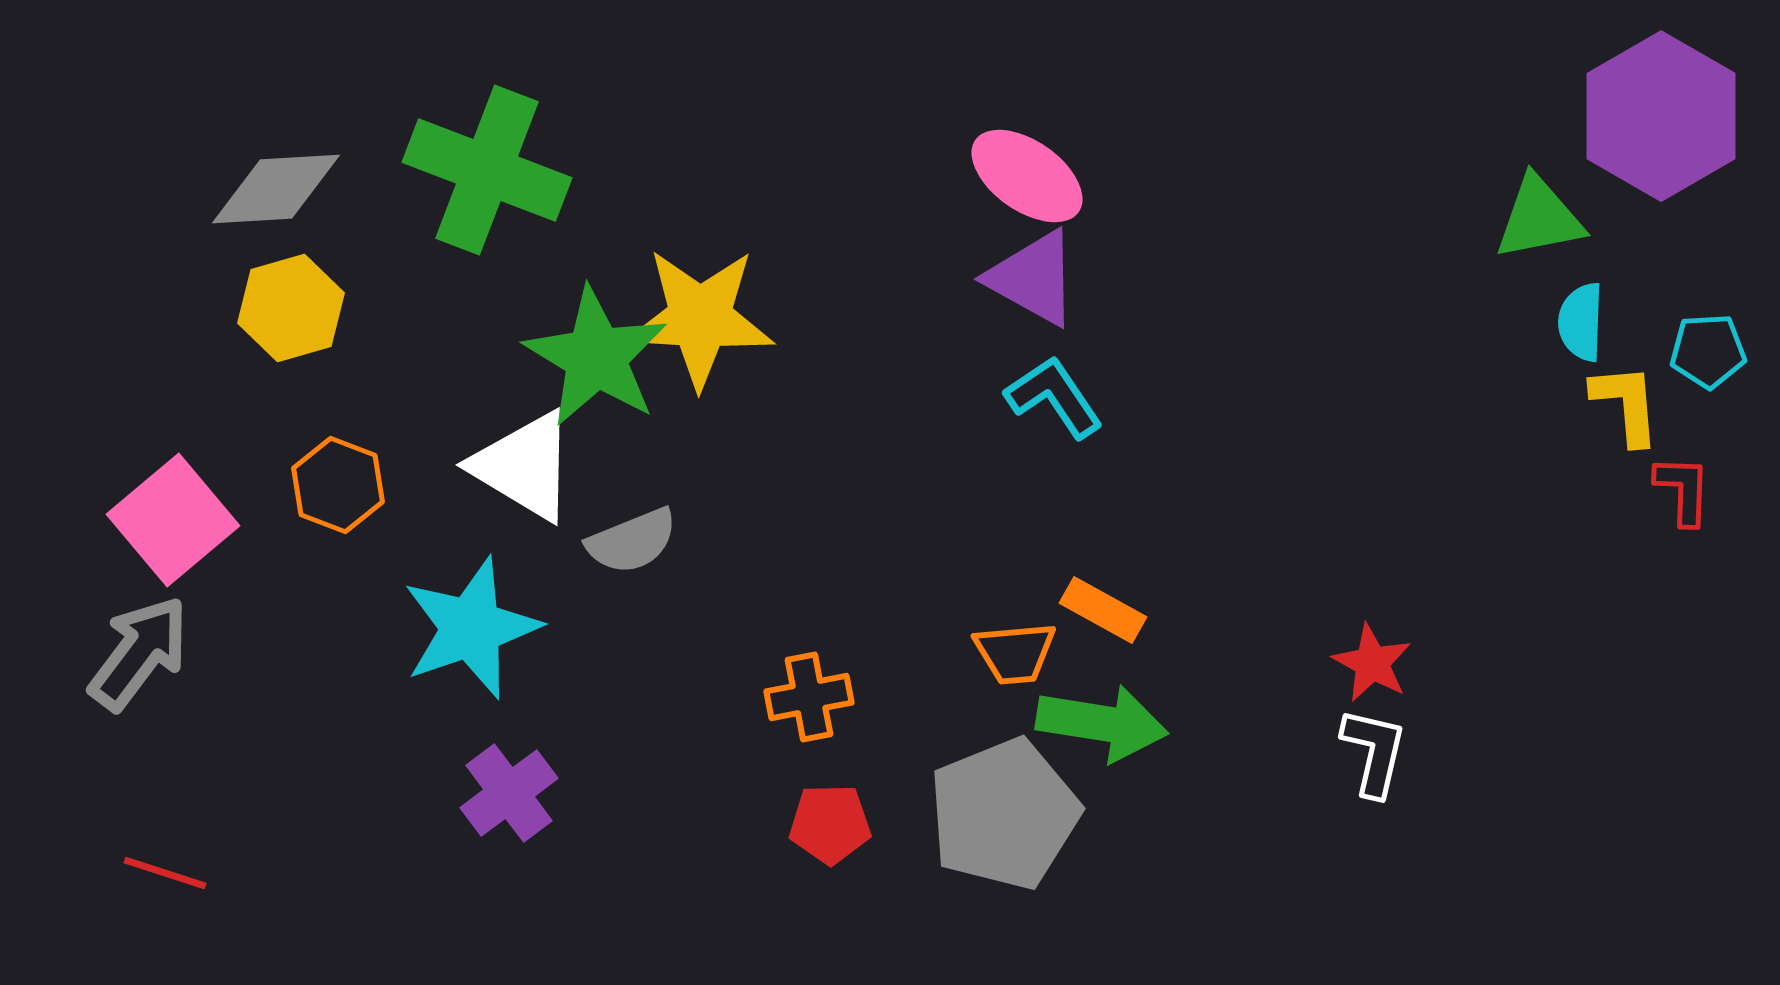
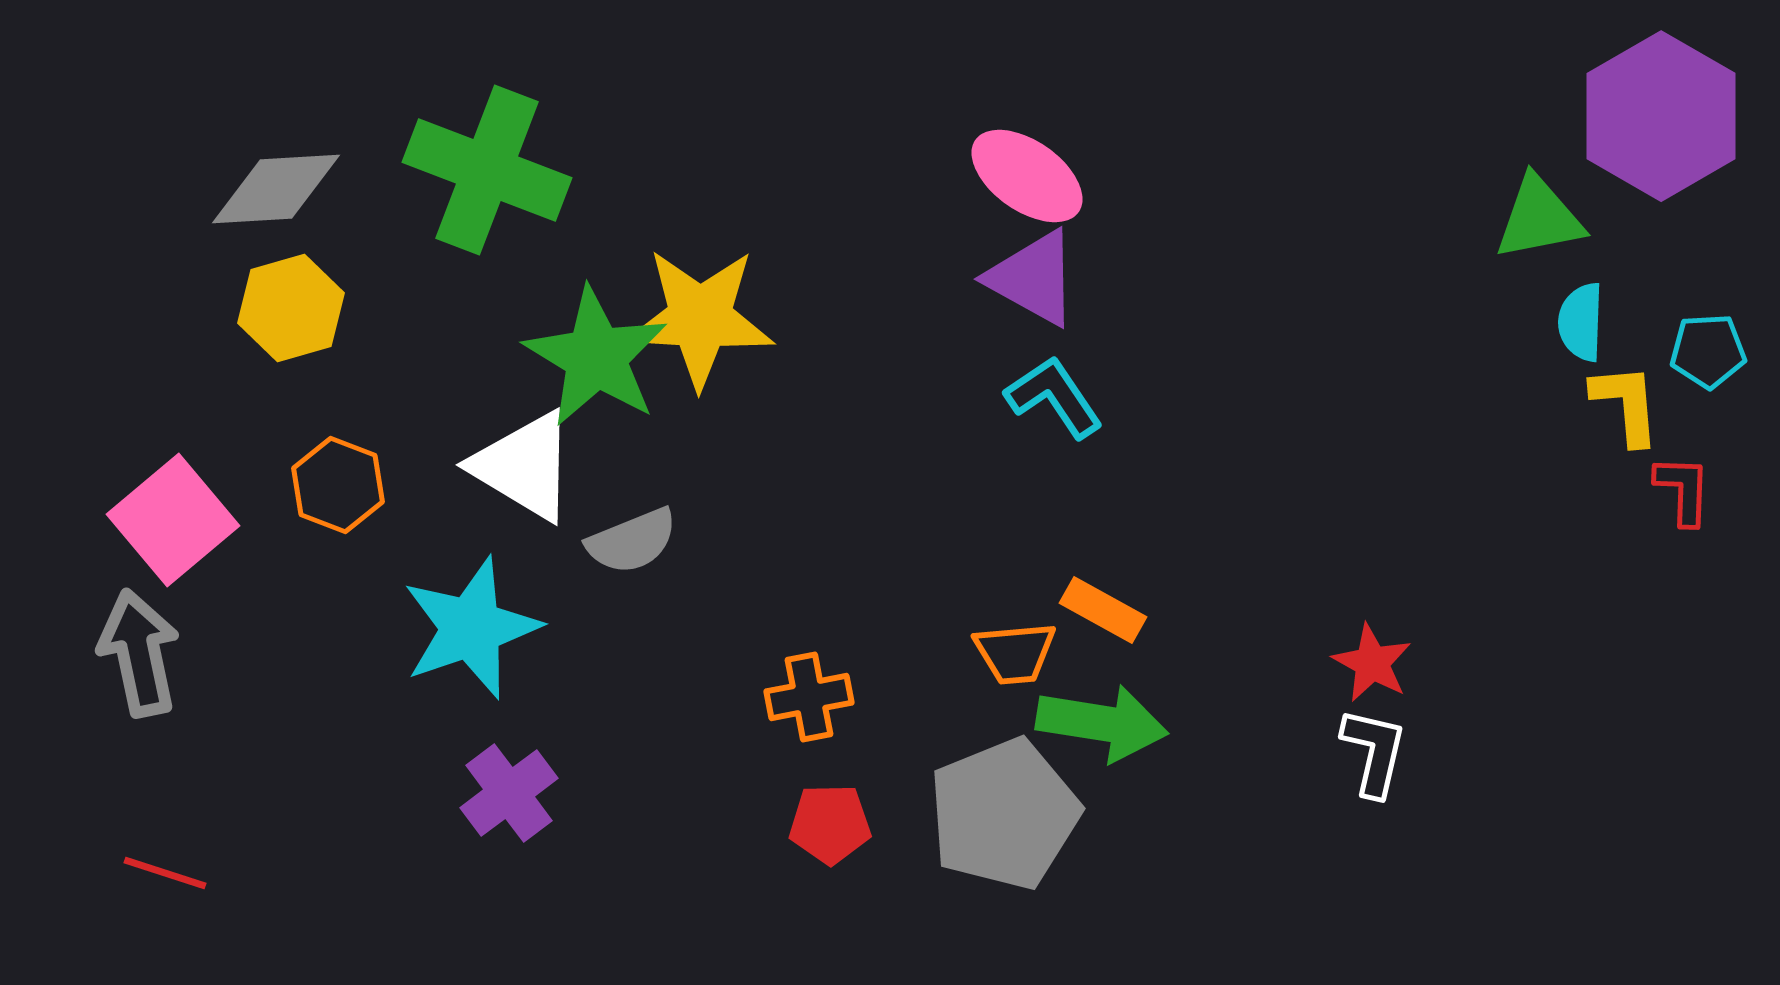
gray arrow: rotated 49 degrees counterclockwise
